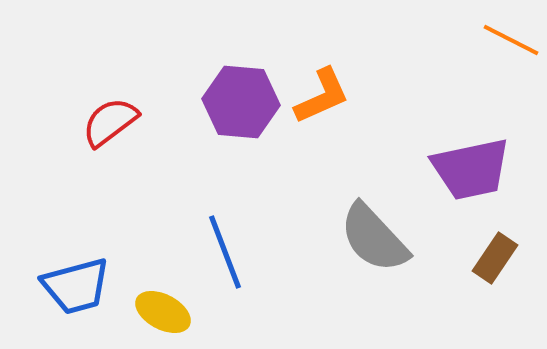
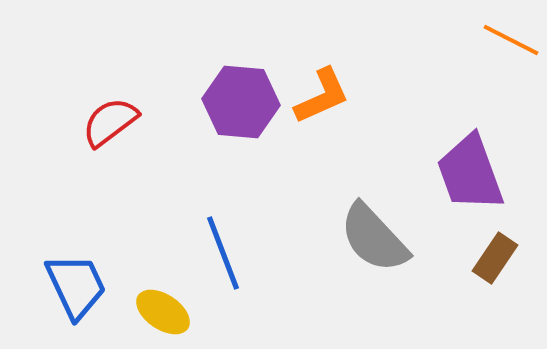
purple trapezoid: moved 1 px left, 4 px down; rotated 82 degrees clockwise
blue line: moved 2 px left, 1 px down
blue trapezoid: rotated 100 degrees counterclockwise
yellow ellipse: rotated 6 degrees clockwise
